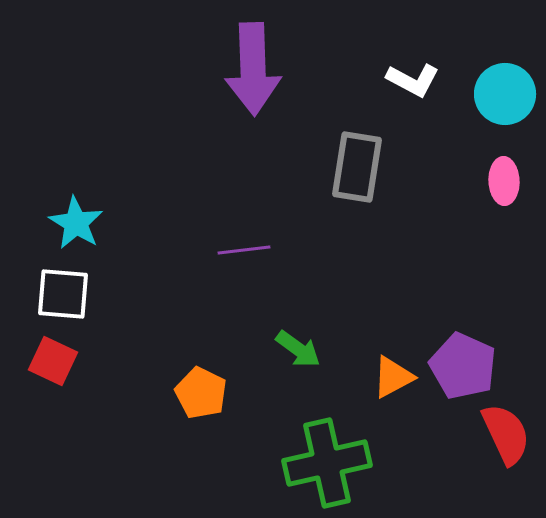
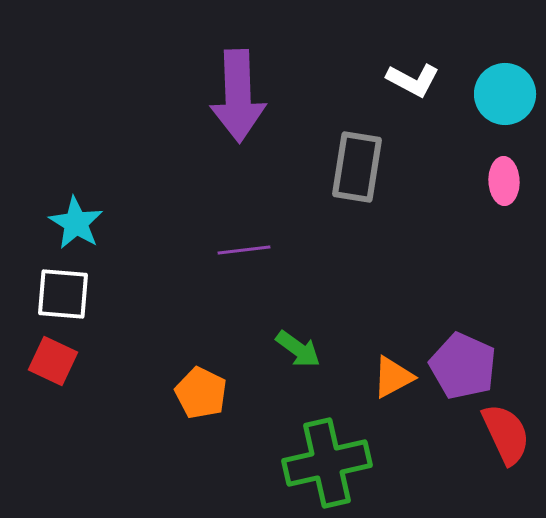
purple arrow: moved 15 px left, 27 px down
